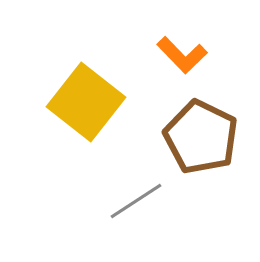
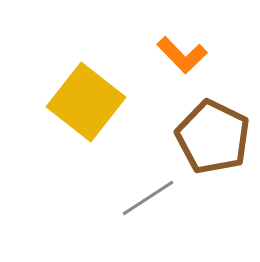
brown pentagon: moved 12 px right
gray line: moved 12 px right, 3 px up
